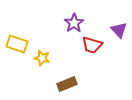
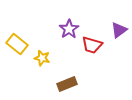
purple star: moved 5 px left, 6 px down
purple triangle: rotated 36 degrees clockwise
yellow rectangle: rotated 20 degrees clockwise
